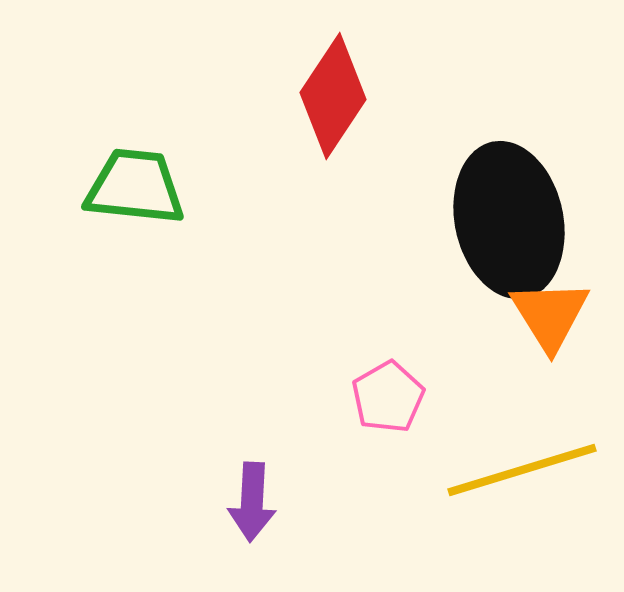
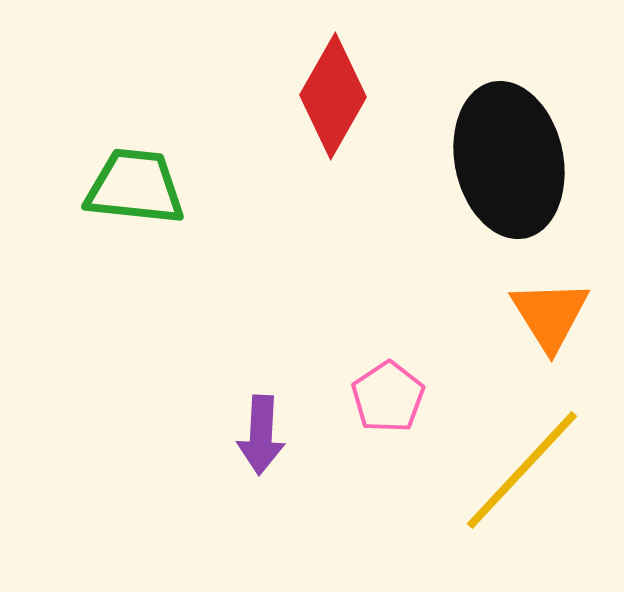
red diamond: rotated 4 degrees counterclockwise
black ellipse: moved 60 px up
pink pentagon: rotated 4 degrees counterclockwise
yellow line: rotated 30 degrees counterclockwise
purple arrow: moved 9 px right, 67 px up
